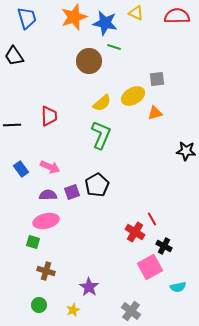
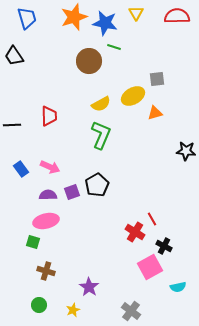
yellow triangle: rotated 35 degrees clockwise
yellow semicircle: moved 1 px left, 1 px down; rotated 12 degrees clockwise
